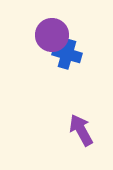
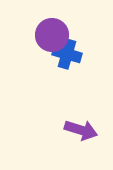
purple arrow: rotated 136 degrees clockwise
